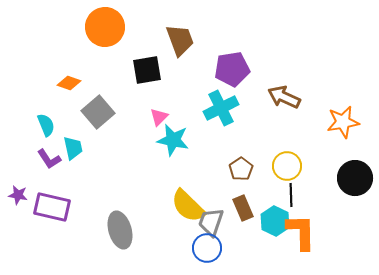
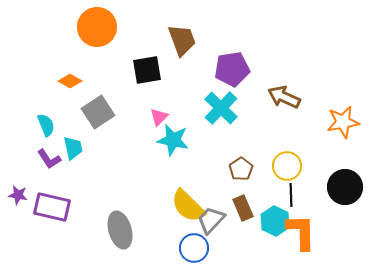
orange circle: moved 8 px left
brown trapezoid: moved 2 px right
orange diamond: moved 1 px right, 2 px up; rotated 10 degrees clockwise
cyan cross: rotated 20 degrees counterclockwise
gray square: rotated 8 degrees clockwise
black circle: moved 10 px left, 9 px down
gray trapezoid: moved 2 px up; rotated 24 degrees clockwise
blue circle: moved 13 px left
